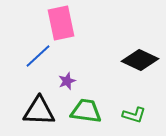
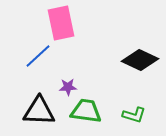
purple star: moved 1 px right, 6 px down; rotated 18 degrees clockwise
